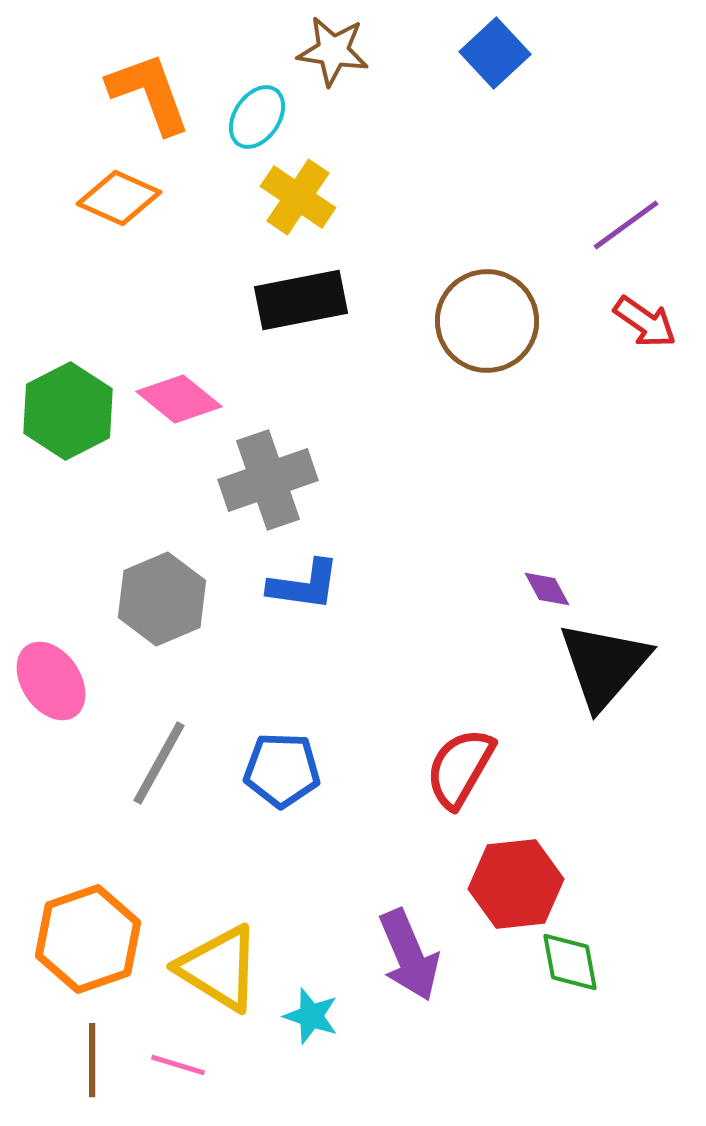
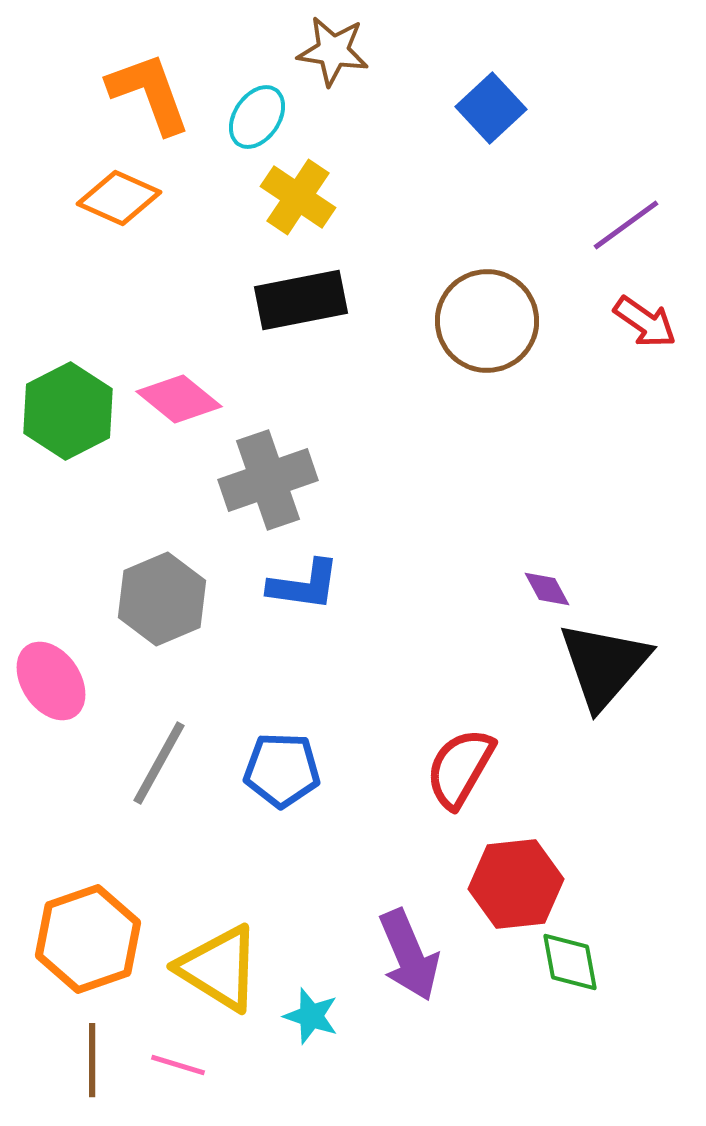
blue square: moved 4 px left, 55 px down
